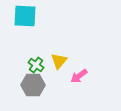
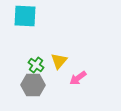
pink arrow: moved 1 px left, 2 px down
